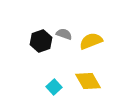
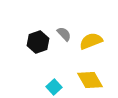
gray semicircle: rotated 28 degrees clockwise
black hexagon: moved 3 px left, 1 px down
yellow diamond: moved 2 px right, 1 px up
